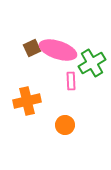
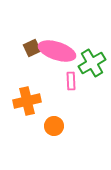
pink ellipse: moved 1 px left, 1 px down
orange circle: moved 11 px left, 1 px down
